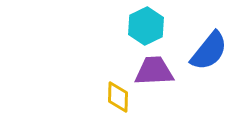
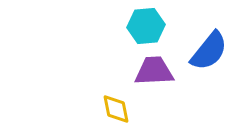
cyan hexagon: rotated 21 degrees clockwise
yellow diamond: moved 2 px left, 12 px down; rotated 12 degrees counterclockwise
